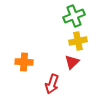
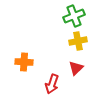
red triangle: moved 4 px right, 6 px down
